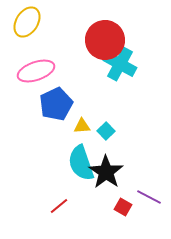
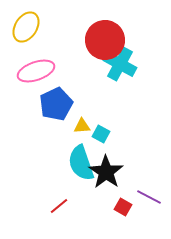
yellow ellipse: moved 1 px left, 5 px down
cyan square: moved 5 px left, 3 px down; rotated 18 degrees counterclockwise
